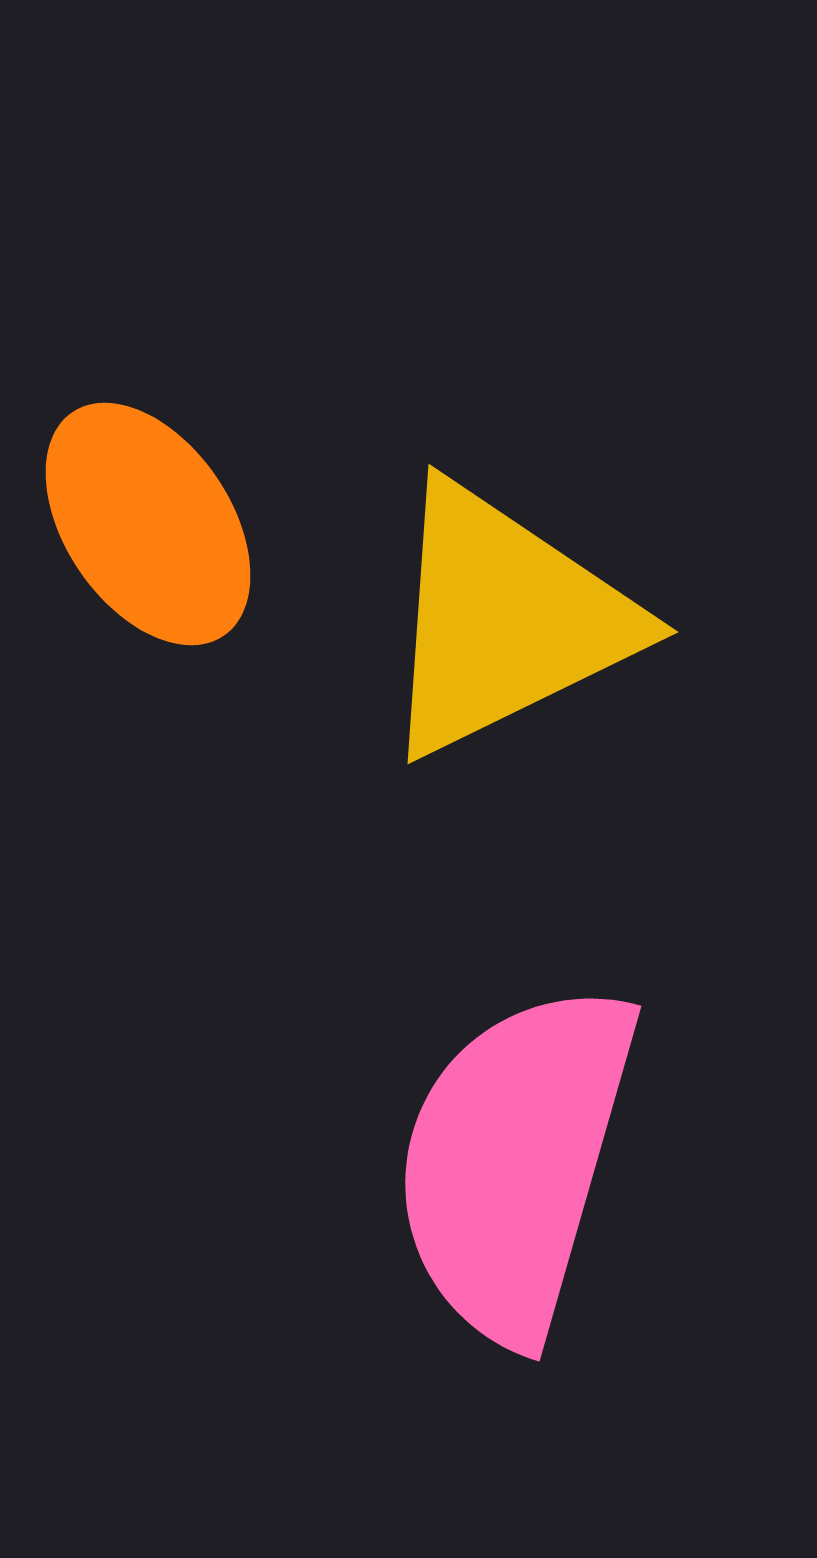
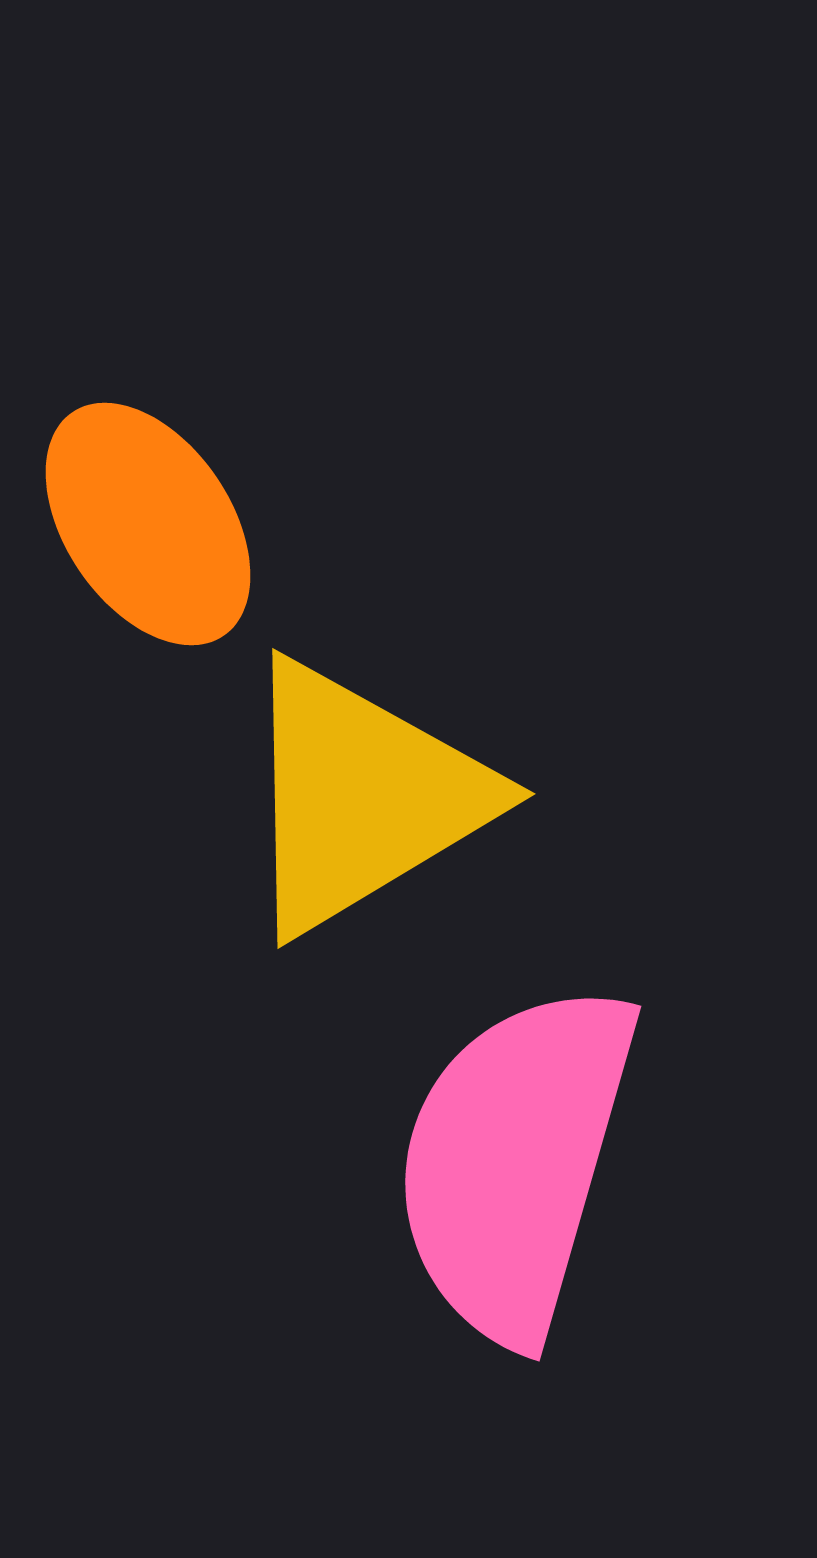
yellow triangle: moved 143 px left, 177 px down; rotated 5 degrees counterclockwise
